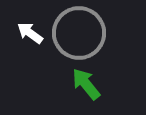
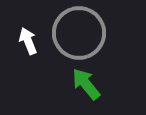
white arrow: moved 2 px left, 8 px down; rotated 32 degrees clockwise
